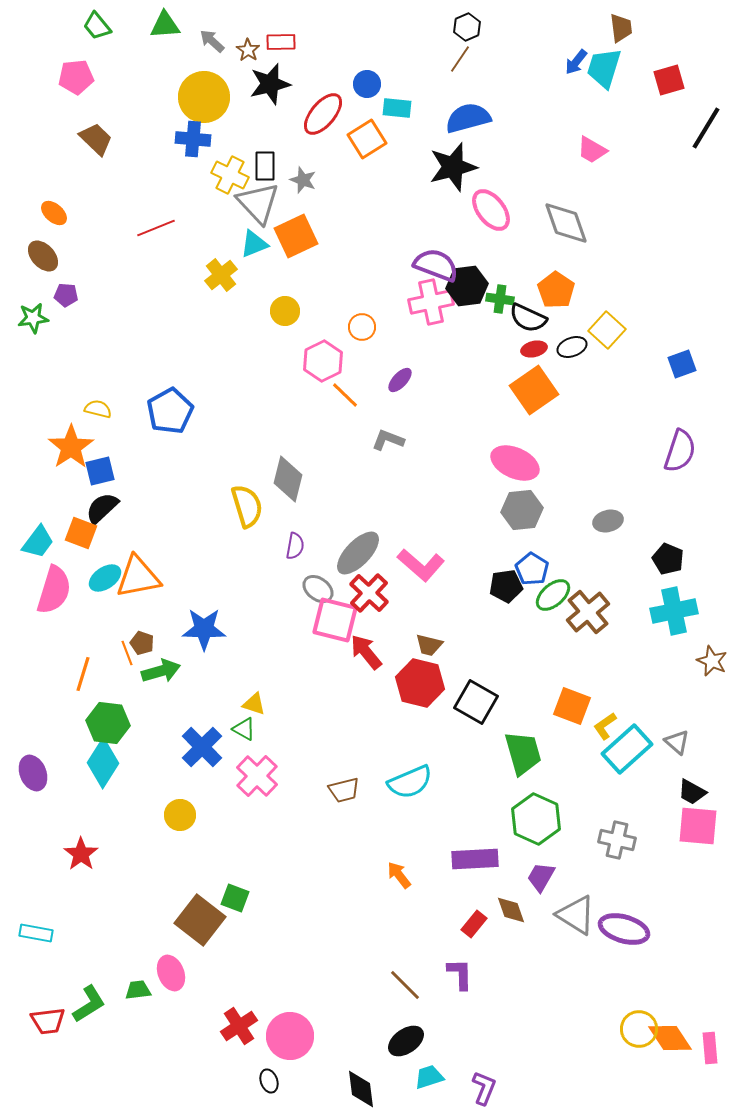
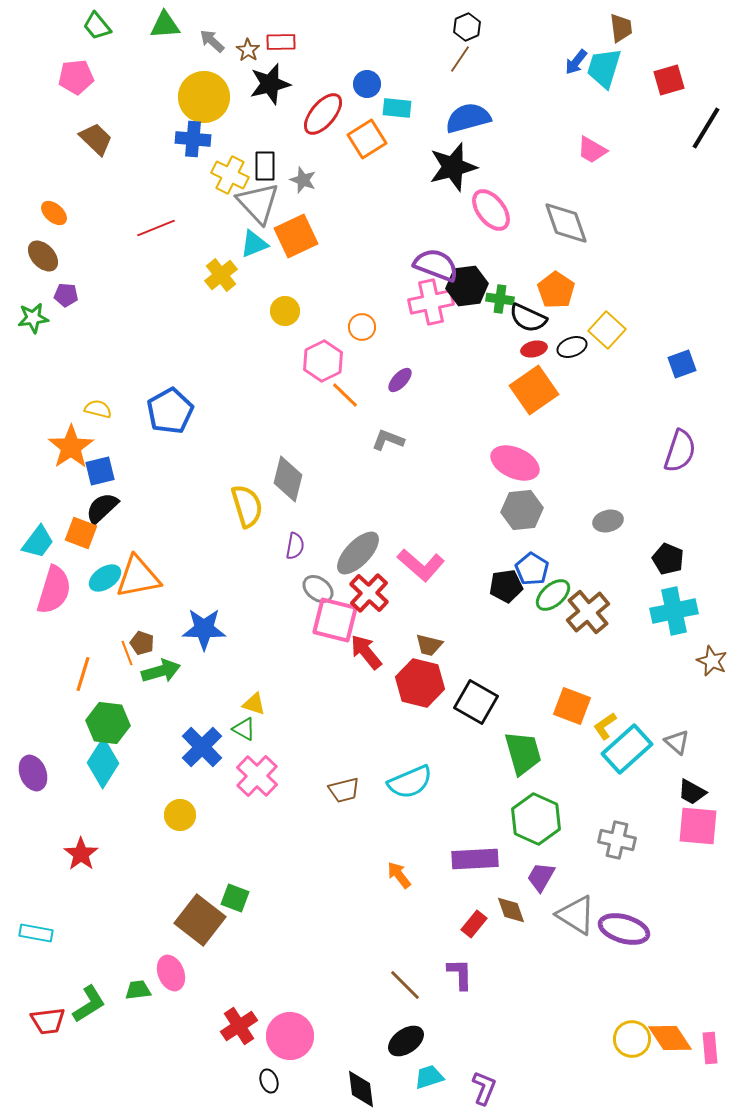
yellow circle at (639, 1029): moved 7 px left, 10 px down
